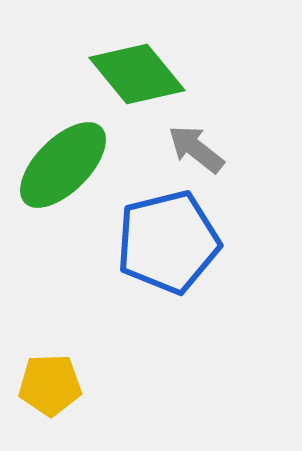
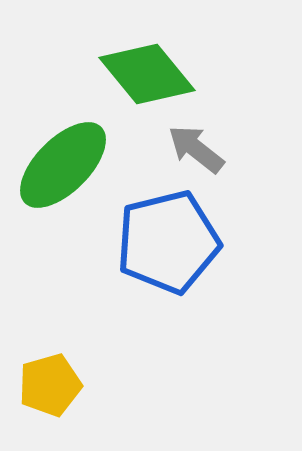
green diamond: moved 10 px right
yellow pentagon: rotated 14 degrees counterclockwise
